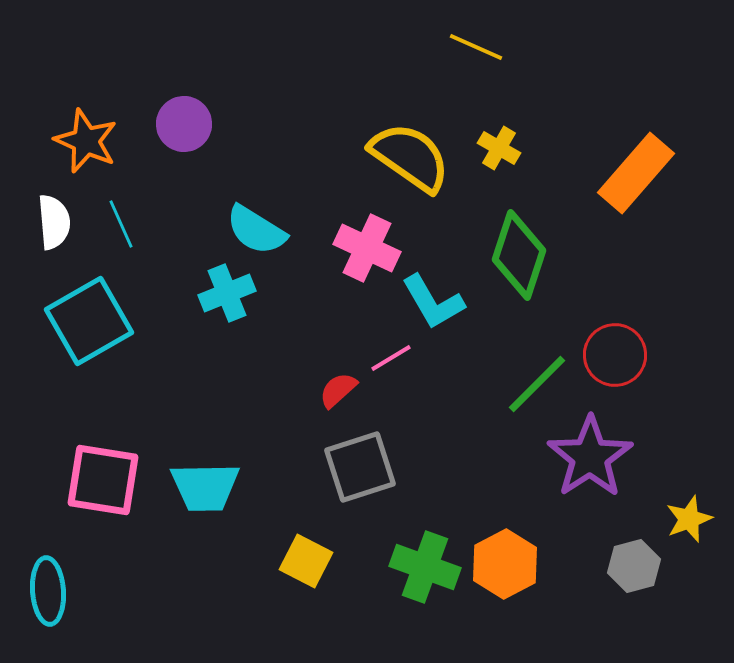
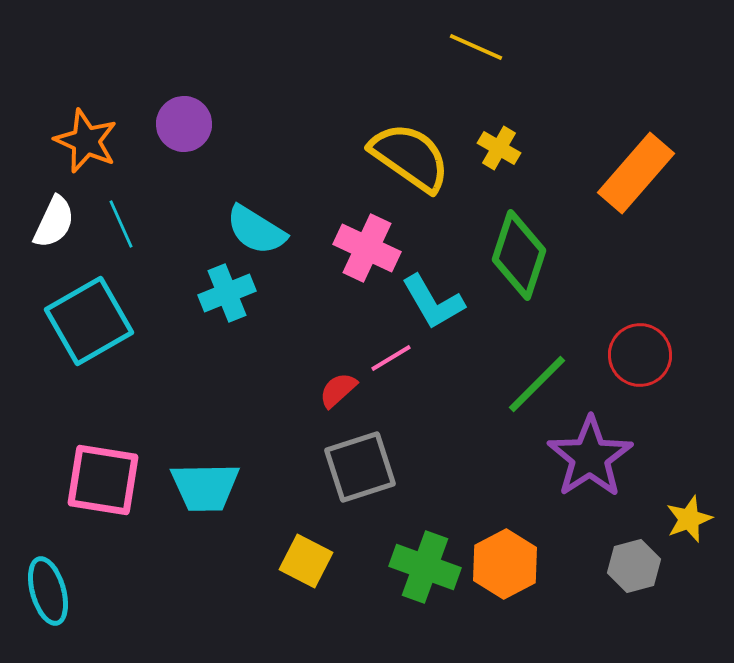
white semicircle: rotated 30 degrees clockwise
red circle: moved 25 px right
cyan ellipse: rotated 12 degrees counterclockwise
